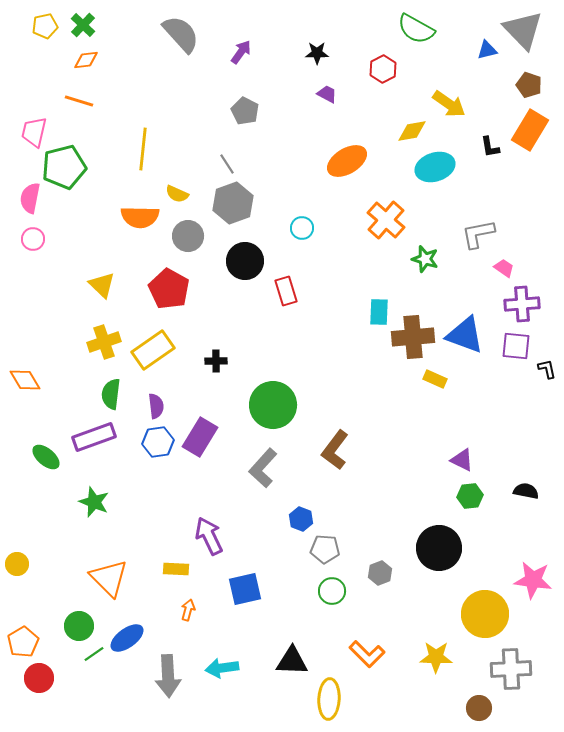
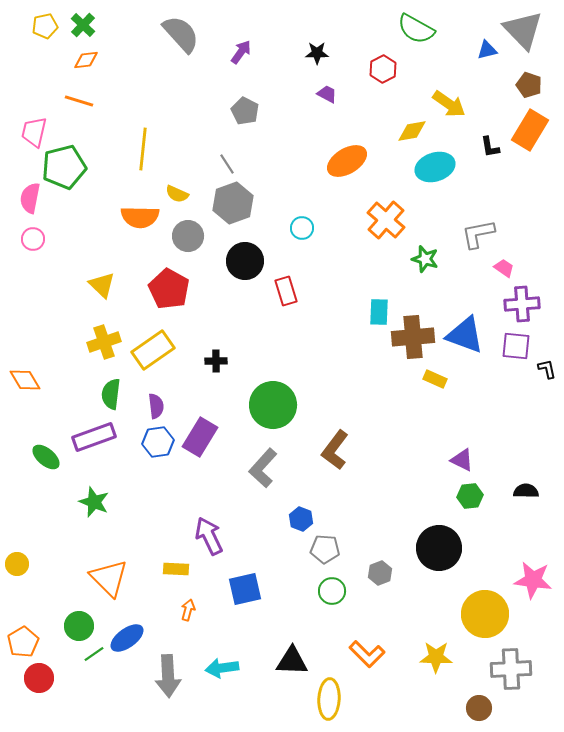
black semicircle at (526, 491): rotated 10 degrees counterclockwise
